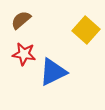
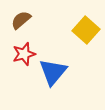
red star: rotated 25 degrees counterclockwise
blue triangle: rotated 24 degrees counterclockwise
